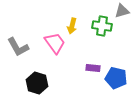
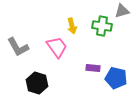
yellow arrow: rotated 28 degrees counterclockwise
pink trapezoid: moved 2 px right, 4 px down
